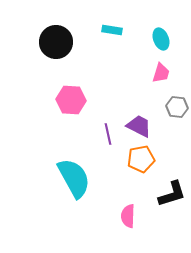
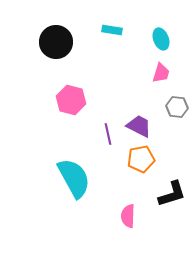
pink hexagon: rotated 12 degrees clockwise
